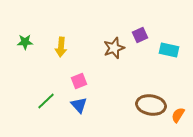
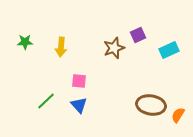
purple square: moved 2 px left
cyan rectangle: rotated 36 degrees counterclockwise
pink square: rotated 28 degrees clockwise
